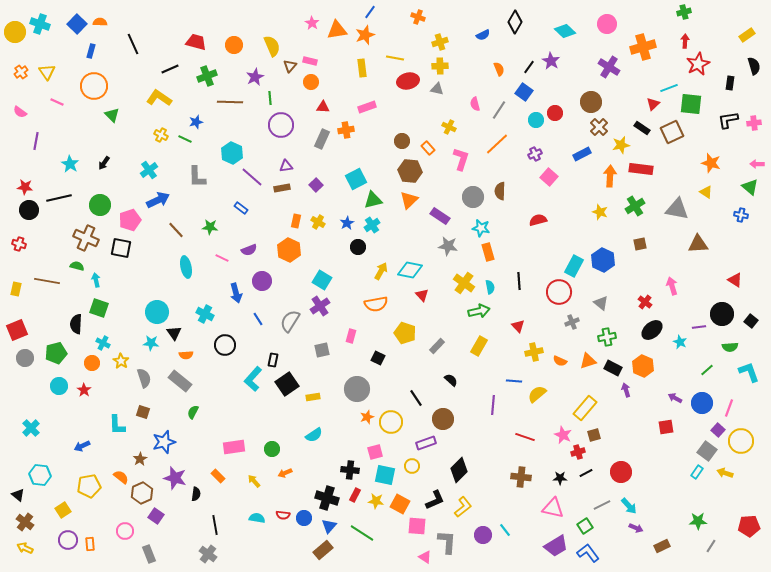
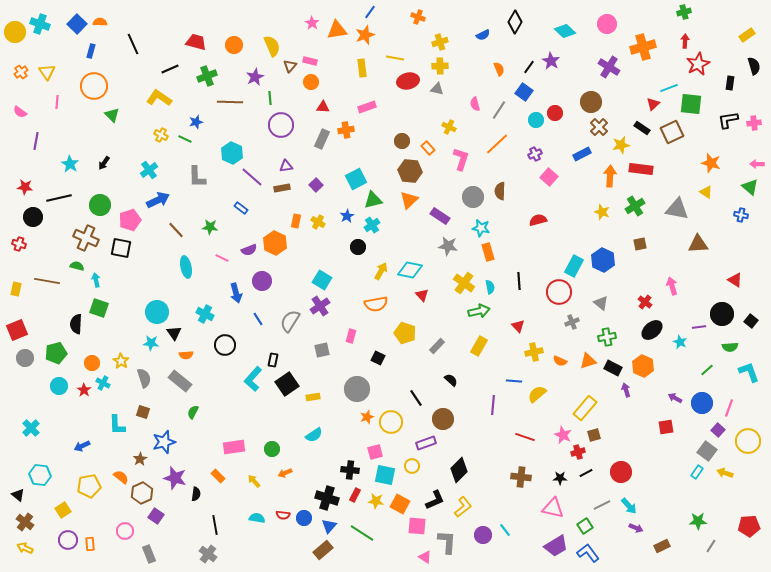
pink line at (57, 102): rotated 72 degrees clockwise
black circle at (29, 210): moved 4 px right, 7 px down
yellow star at (600, 212): moved 2 px right
blue star at (347, 223): moved 7 px up
orange hexagon at (289, 250): moved 14 px left, 7 px up
cyan cross at (103, 343): moved 40 px down
yellow circle at (741, 441): moved 7 px right
